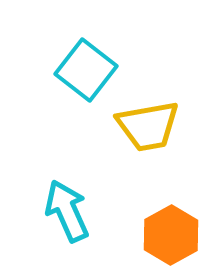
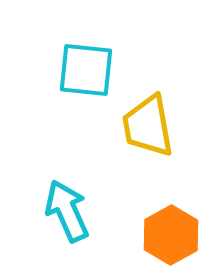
cyan square: rotated 32 degrees counterclockwise
yellow trapezoid: rotated 90 degrees clockwise
